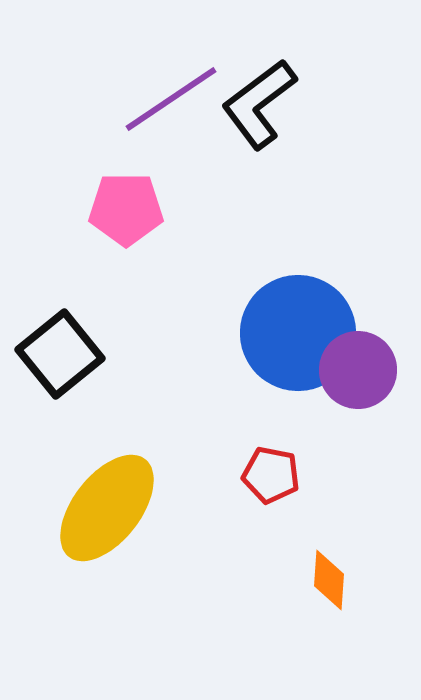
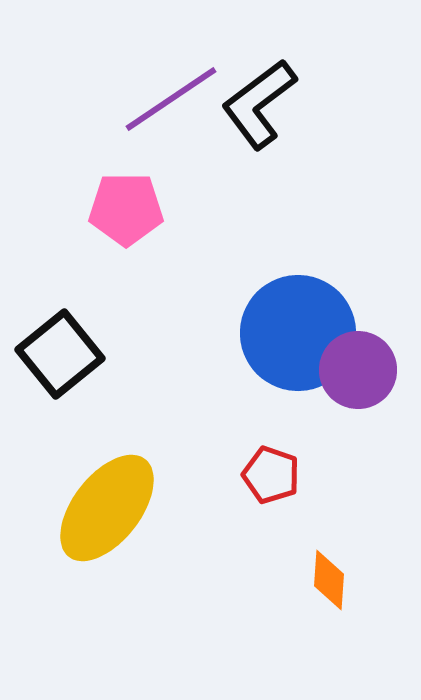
red pentagon: rotated 8 degrees clockwise
